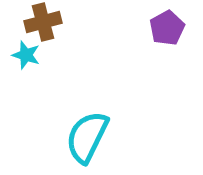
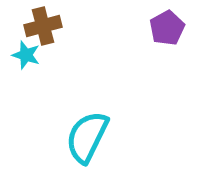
brown cross: moved 4 px down
